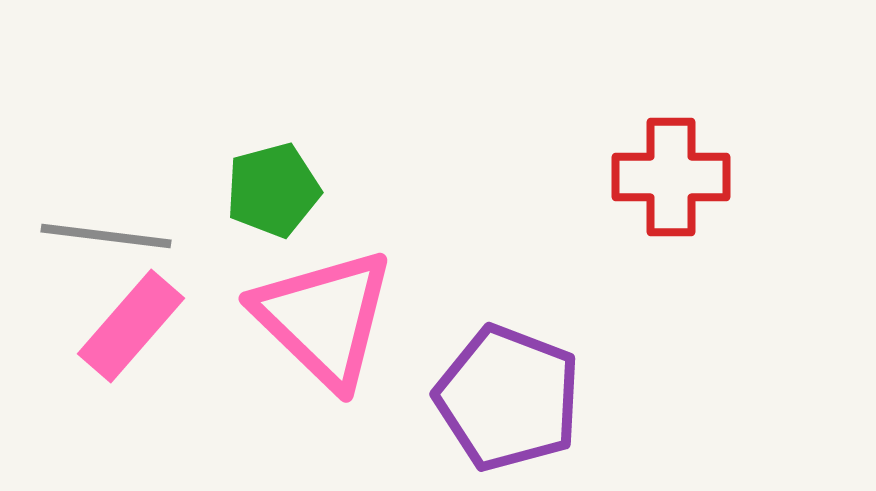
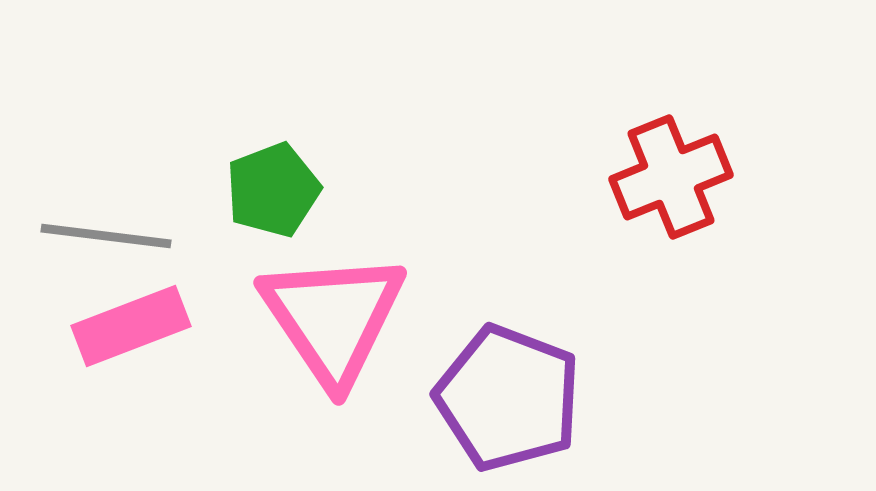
red cross: rotated 22 degrees counterclockwise
green pentagon: rotated 6 degrees counterclockwise
pink triangle: moved 9 px right; rotated 12 degrees clockwise
pink rectangle: rotated 28 degrees clockwise
